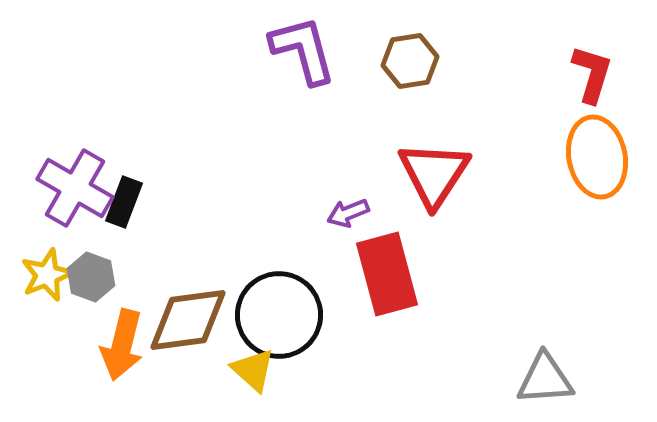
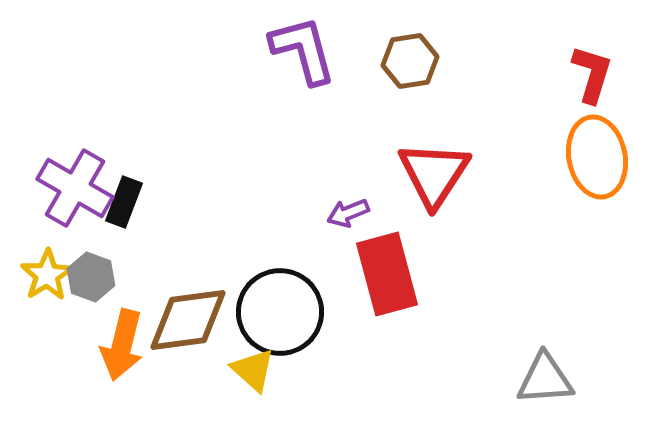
yellow star: rotated 10 degrees counterclockwise
black circle: moved 1 px right, 3 px up
